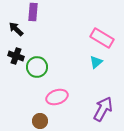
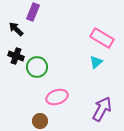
purple rectangle: rotated 18 degrees clockwise
purple arrow: moved 1 px left
